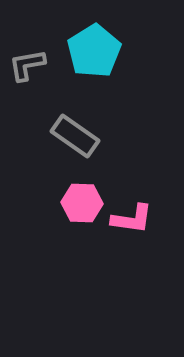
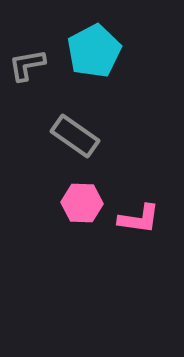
cyan pentagon: rotated 4 degrees clockwise
pink L-shape: moved 7 px right
